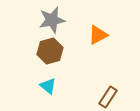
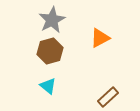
gray star: rotated 16 degrees counterclockwise
orange triangle: moved 2 px right, 3 px down
brown rectangle: rotated 15 degrees clockwise
